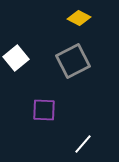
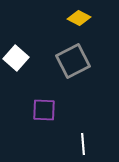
white square: rotated 10 degrees counterclockwise
white line: rotated 45 degrees counterclockwise
